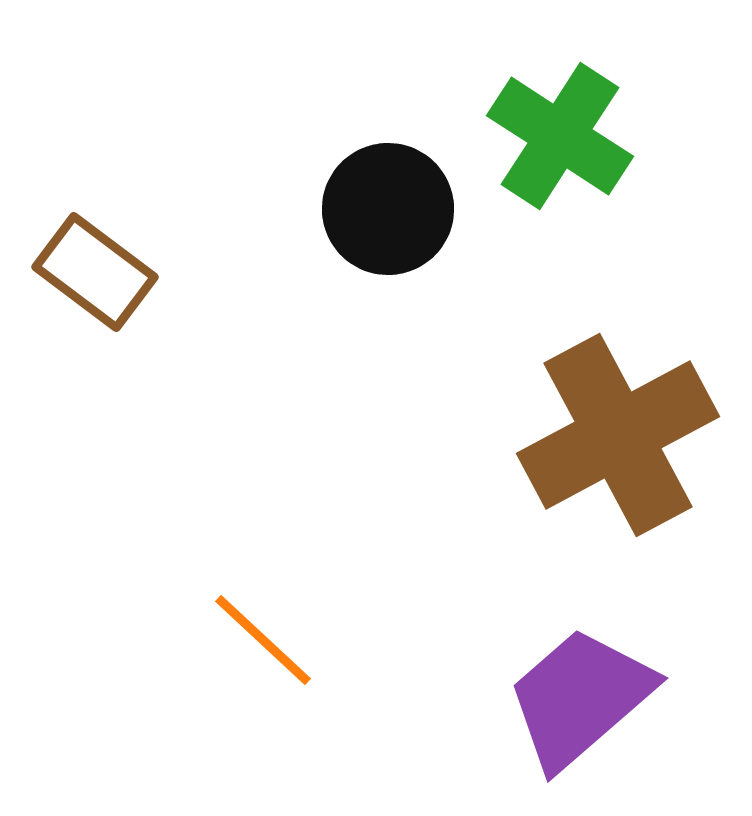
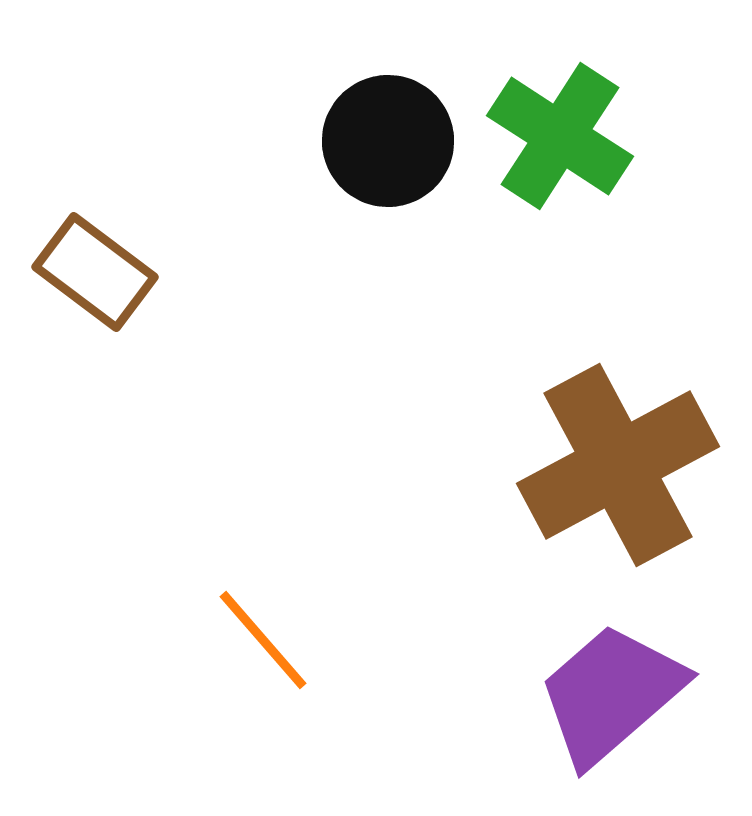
black circle: moved 68 px up
brown cross: moved 30 px down
orange line: rotated 6 degrees clockwise
purple trapezoid: moved 31 px right, 4 px up
